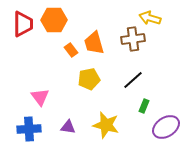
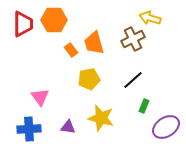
brown cross: rotated 20 degrees counterclockwise
yellow star: moved 5 px left, 7 px up
